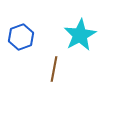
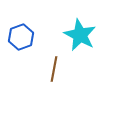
cyan star: rotated 16 degrees counterclockwise
